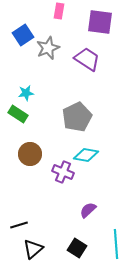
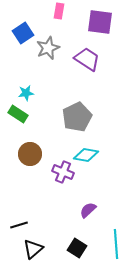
blue square: moved 2 px up
